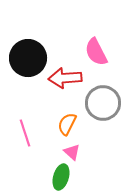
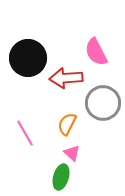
red arrow: moved 1 px right
pink line: rotated 12 degrees counterclockwise
pink triangle: moved 1 px down
